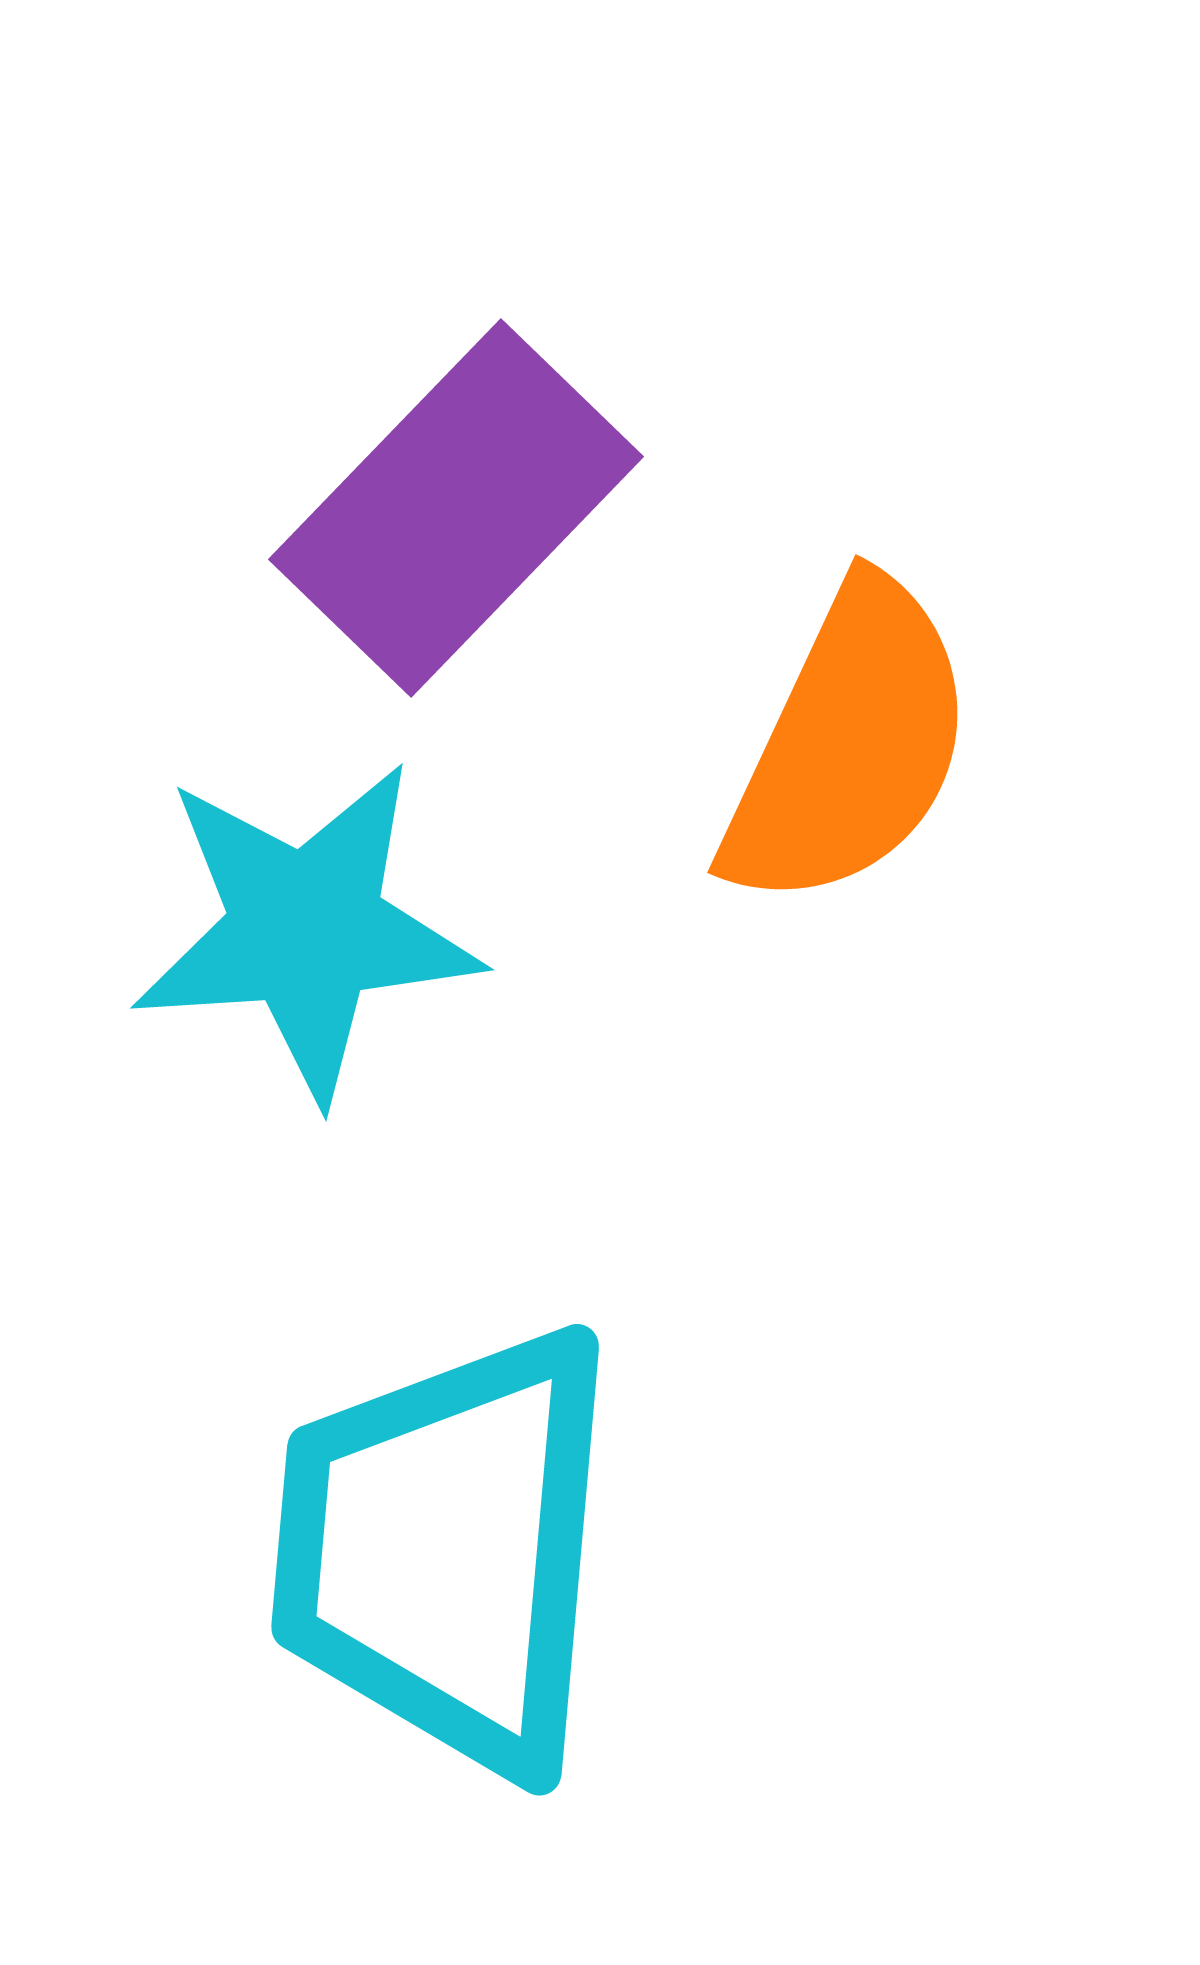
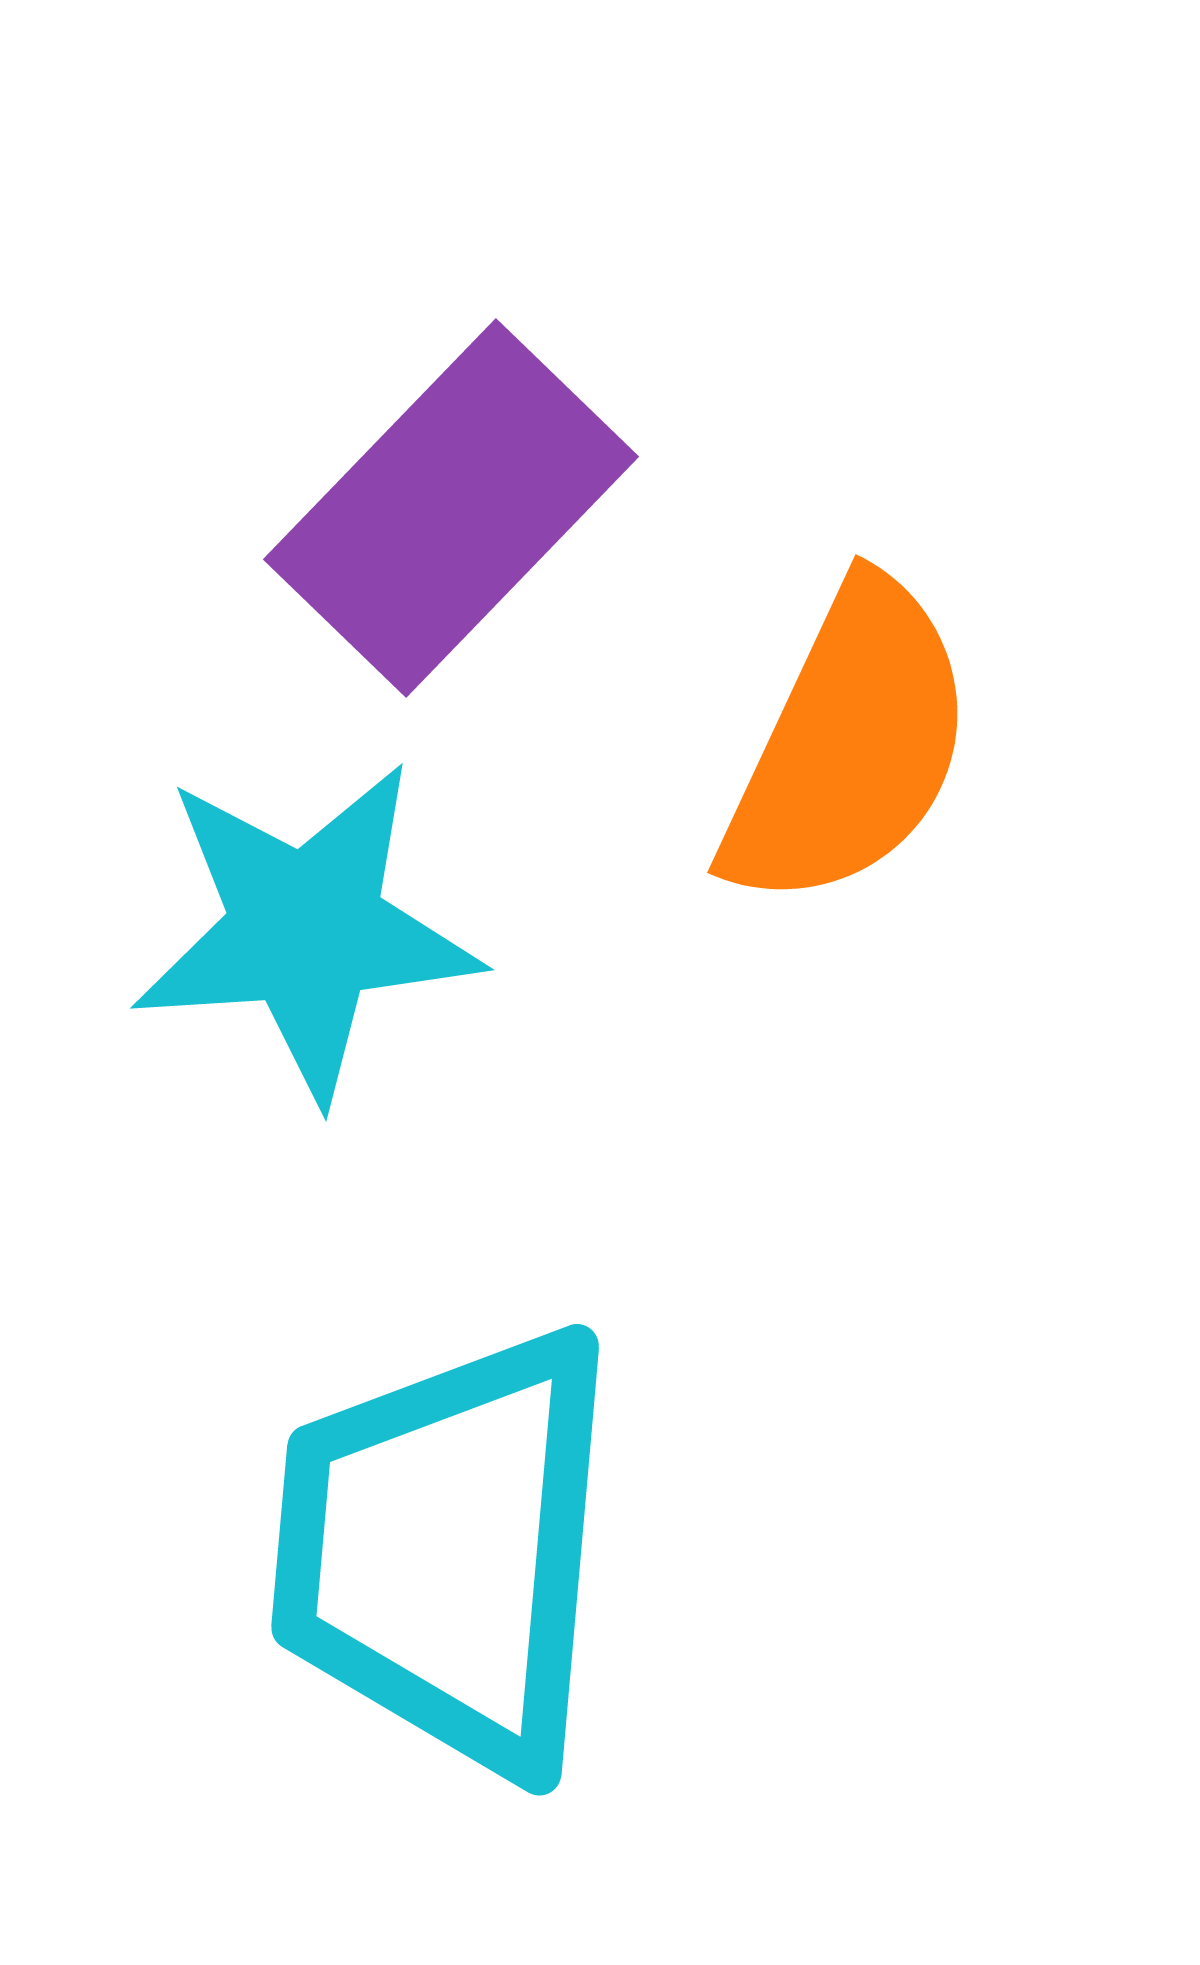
purple rectangle: moved 5 px left
